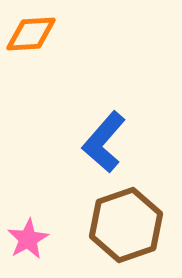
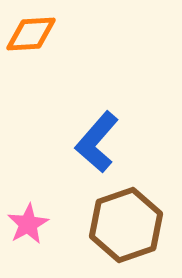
blue L-shape: moved 7 px left
pink star: moved 15 px up
